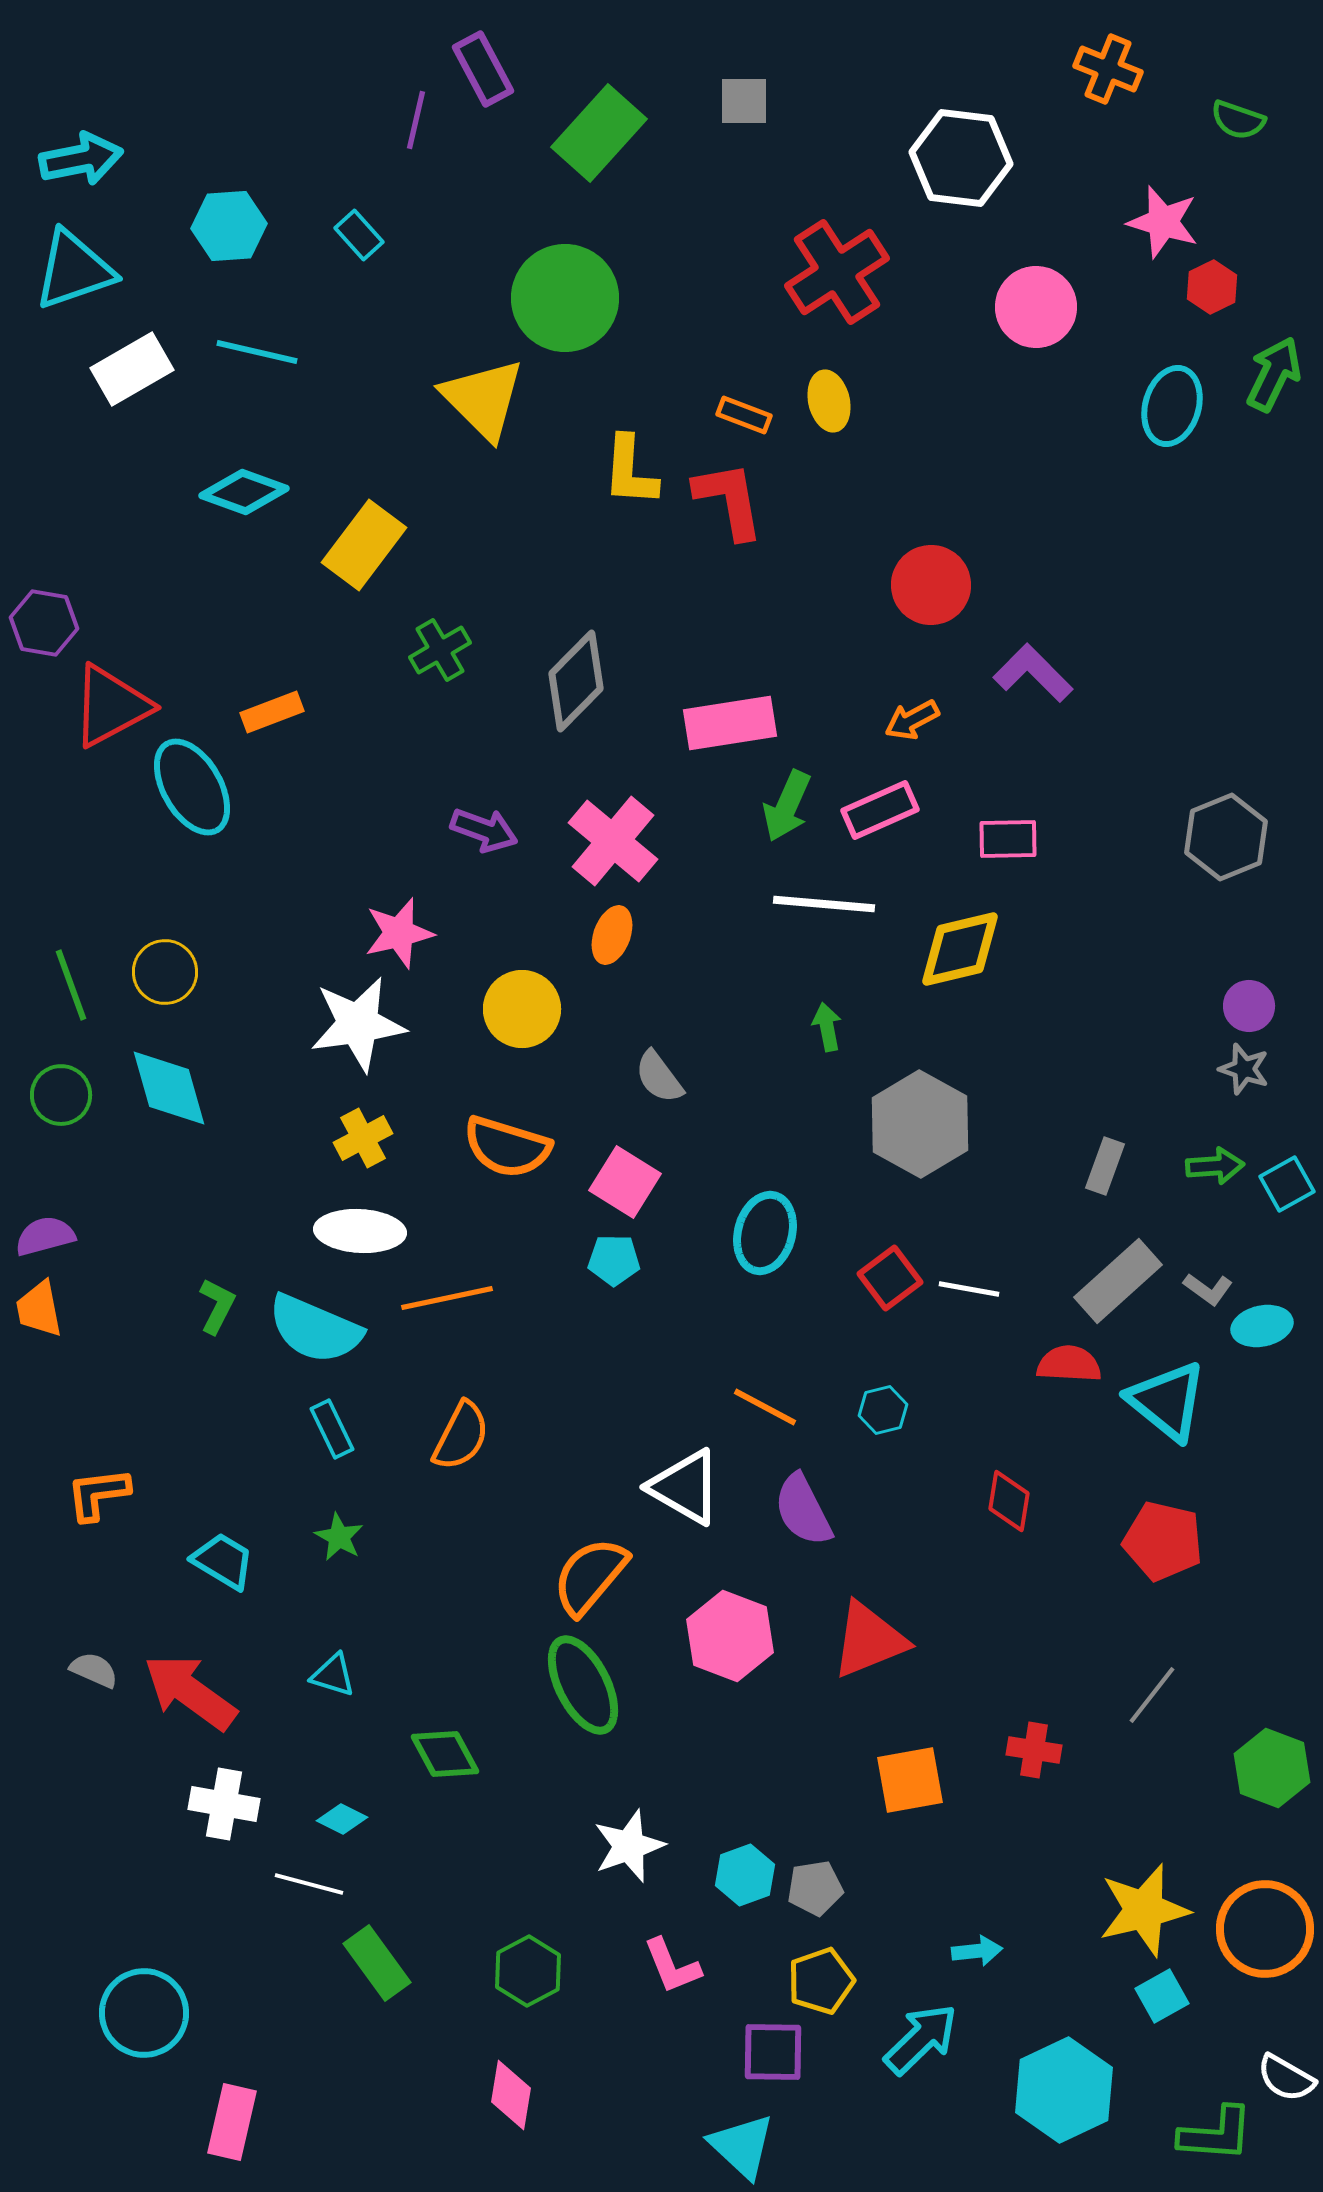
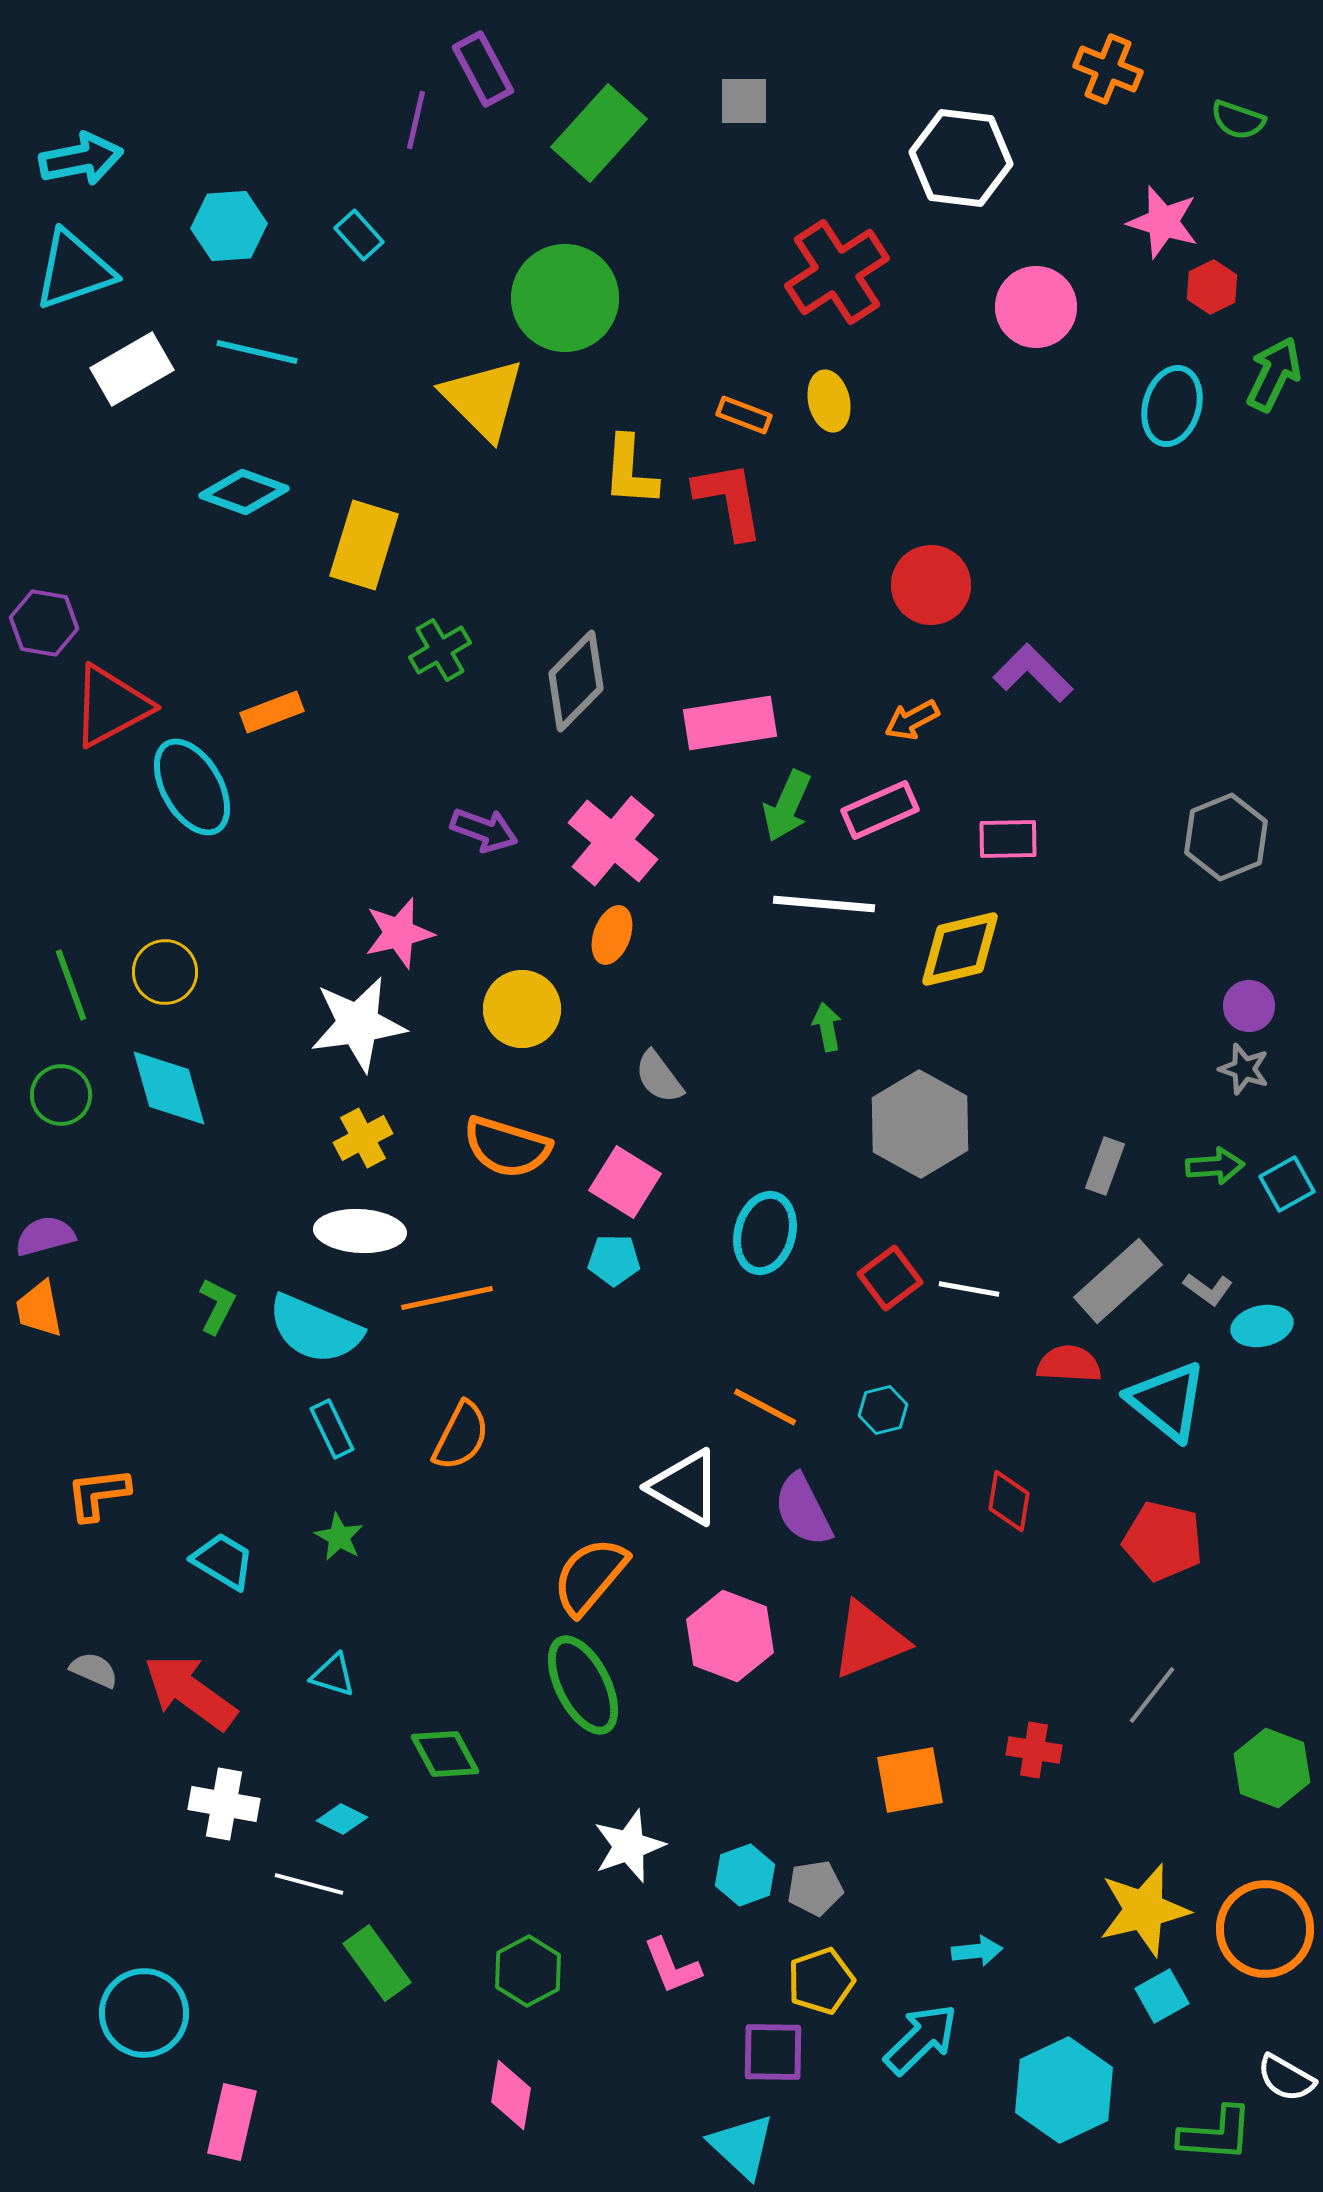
yellow rectangle at (364, 545): rotated 20 degrees counterclockwise
